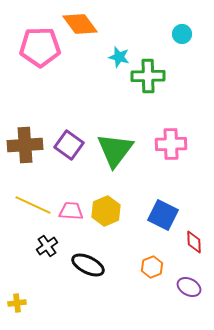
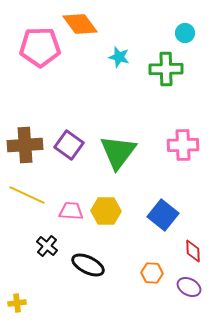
cyan circle: moved 3 px right, 1 px up
green cross: moved 18 px right, 7 px up
pink cross: moved 12 px right, 1 px down
green triangle: moved 3 px right, 2 px down
yellow line: moved 6 px left, 10 px up
yellow hexagon: rotated 24 degrees clockwise
blue square: rotated 12 degrees clockwise
red diamond: moved 1 px left, 9 px down
black cross: rotated 15 degrees counterclockwise
orange hexagon: moved 6 px down; rotated 25 degrees clockwise
